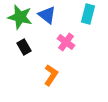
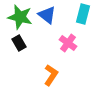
cyan rectangle: moved 5 px left
pink cross: moved 2 px right, 1 px down
black rectangle: moved 5 px left, 4 px up
